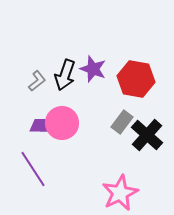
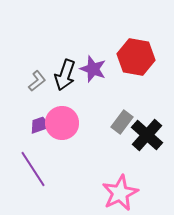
red hexagon: moved 22 px up
purple trapezoid: moved 1 px up; rotated 20 degrees counterclockwise
